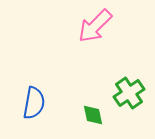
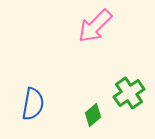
blue semicircle: moved 1 px left, 1 px down
green diamond: rotated 60 degrees clockwise
